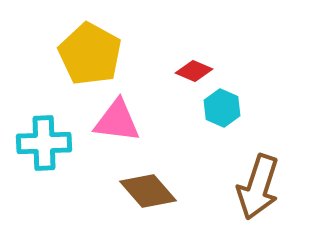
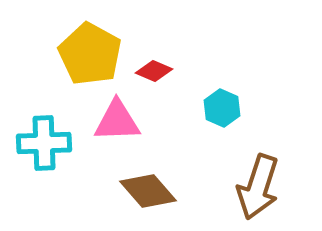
red diamond: moved 40 px left
pink triangle: rotated 9 degrees counterclockwise
